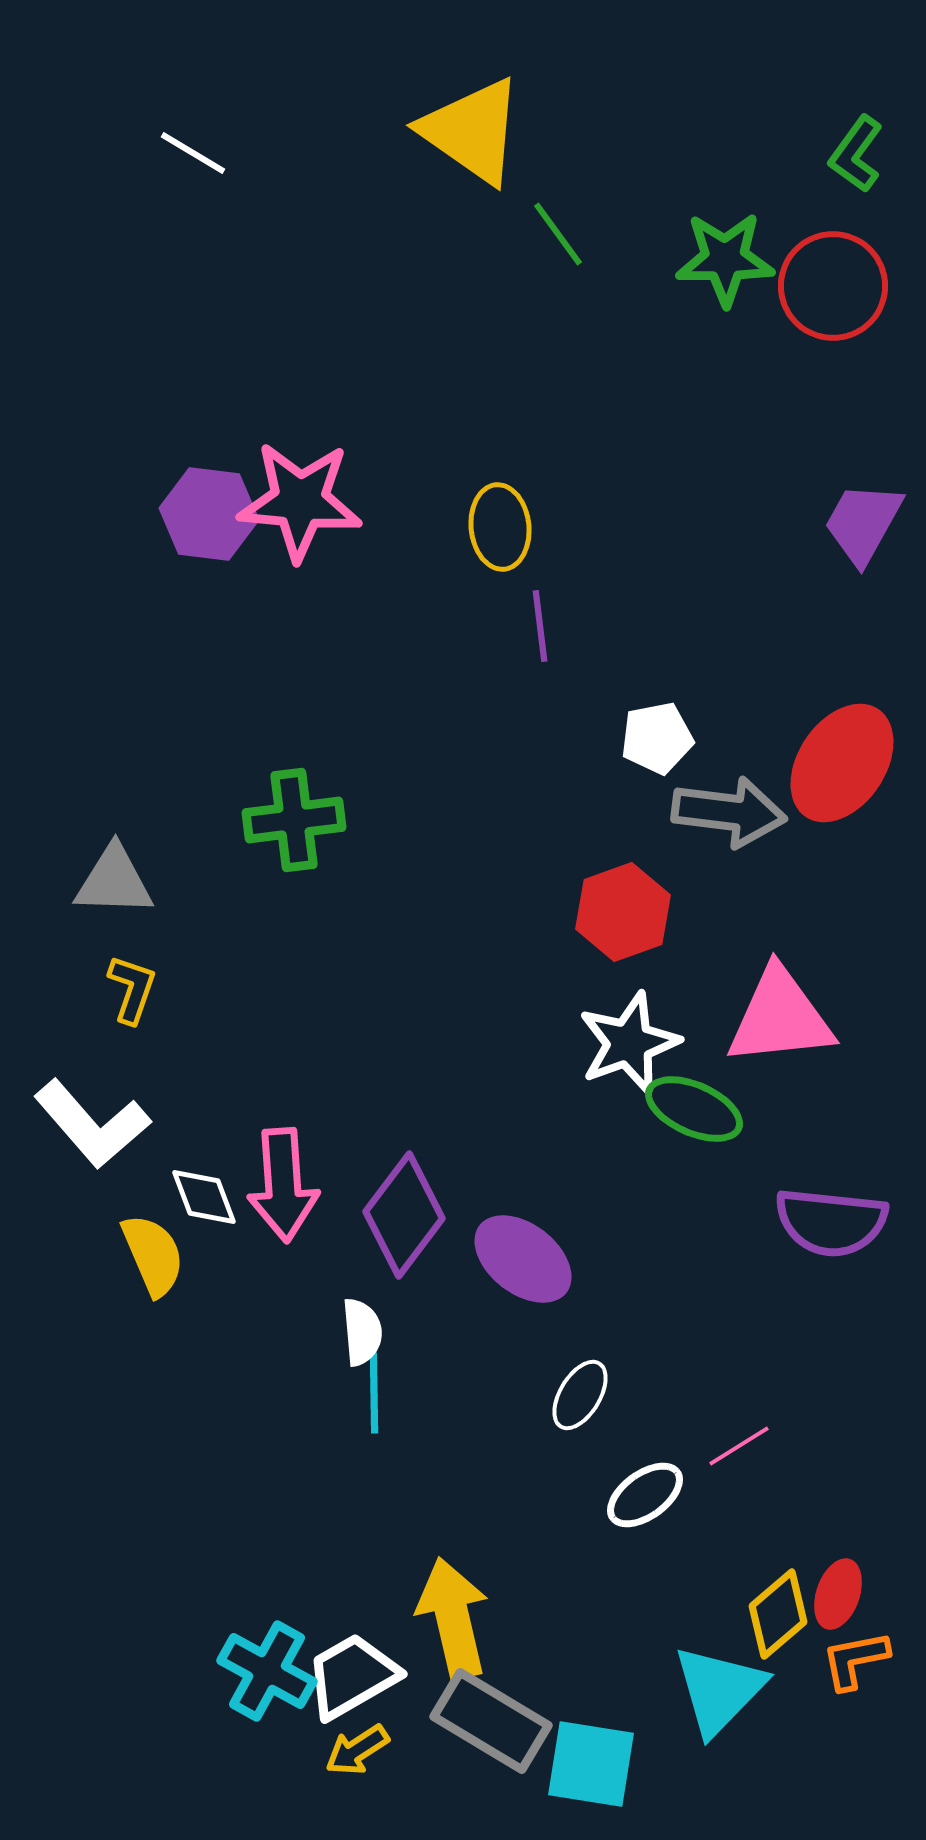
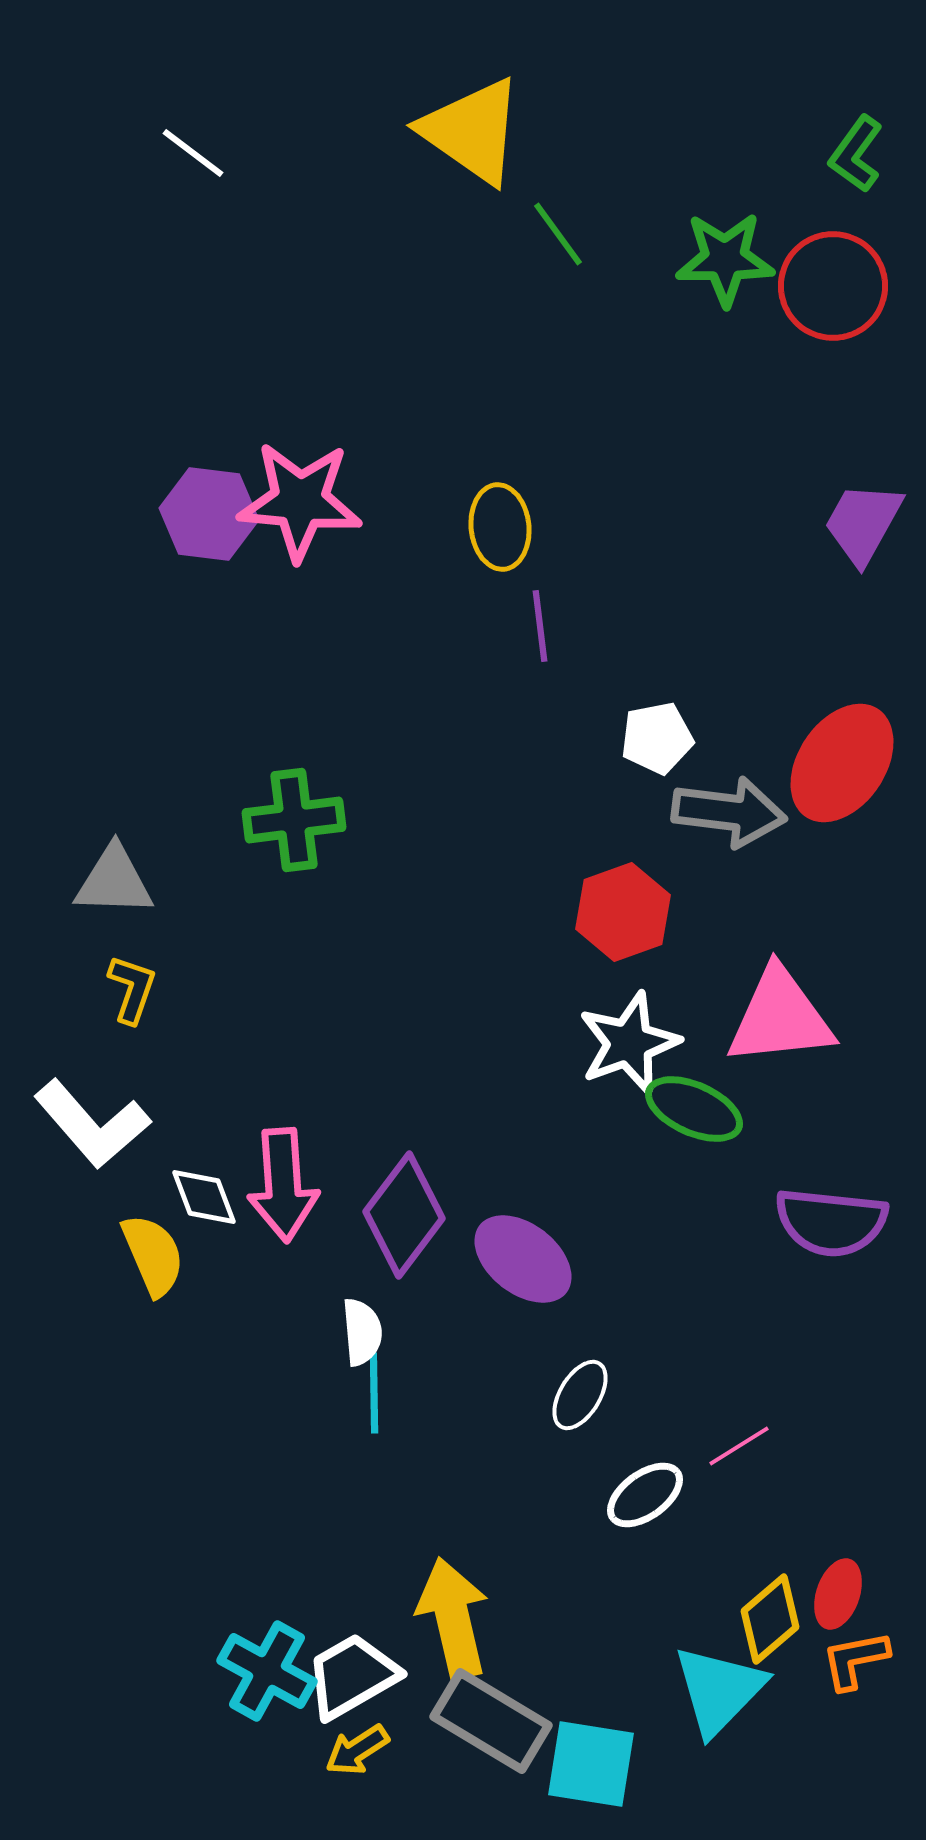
white line at (193, 153): rotated 6 degrees clockwise
yellow diamond at (778, 1614): moved 8 px left, 5 px down
